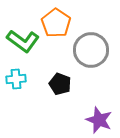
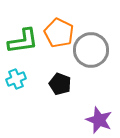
orange pentagon: moved 3 px right, 10 px down; rotated 8 degrees counterclockwise
green L-shape: rotated 44 degrees counterclockwise
cyan cross: rotated 18 degrees counterclockwise
